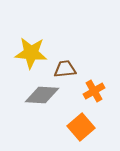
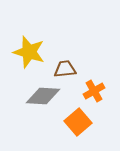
yellow star: moved 2 px left, 1 px up; rotated 12 degrees clockwise
gray diamond: moved 1 px right, 1 px down
orange square: moved 3 px left, 5 px up
